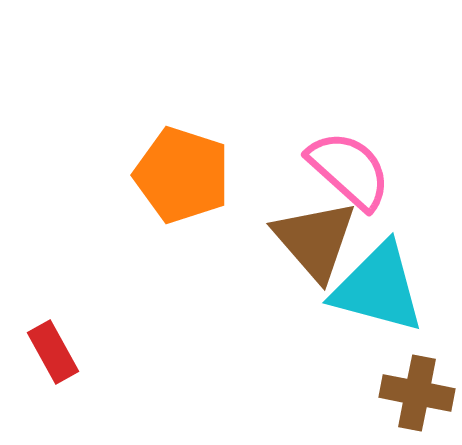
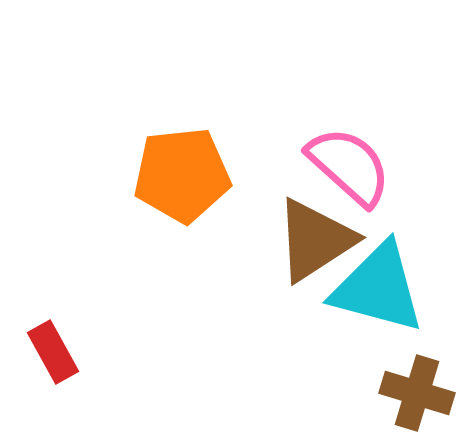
pink semicircle: moved 4 px up
orange pentagon: rotated 24 degrees counterclockwise
brown triangle: rotated 38 degrees clockwise
brown cross: rotated 6 degrees clockwise
